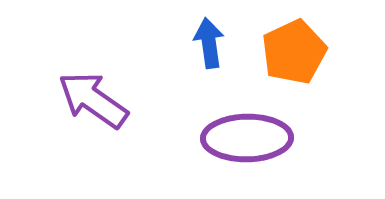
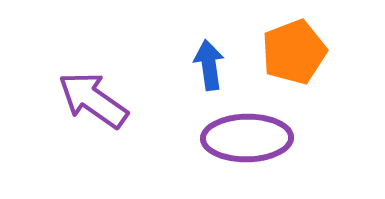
blue arrow: moved 22 px down
orange pentagon: rotated 4 degrees clockwise
